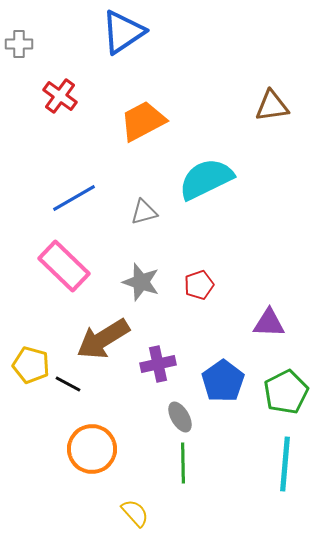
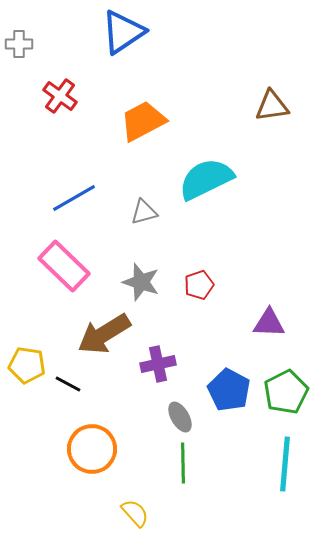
brown arrow: moved 1 px right, 5 px up
yellow pentagon: moved 4 px left; rotated 6 degrees counterclockwise
blue pentagon: moved 6 px right, 9 px down; rotated 9 degrees counterclockwise
